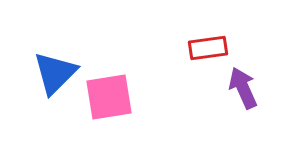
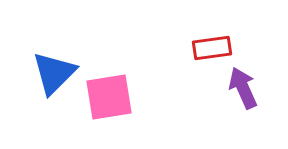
red rectangle: moved 4 px right
blue triangle: moved 1 px left
